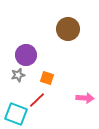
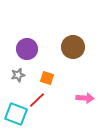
brown circle: moved 5 px right, 18 px down
purple circle: moved 1 px right, 6 px up
